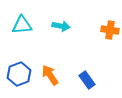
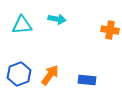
cyan arrow: moved 4 px left, 7 px up
orange arrow: rotated 70 degrees clockwise
blue rectangle: rotated 48 degrees counterclockwise
